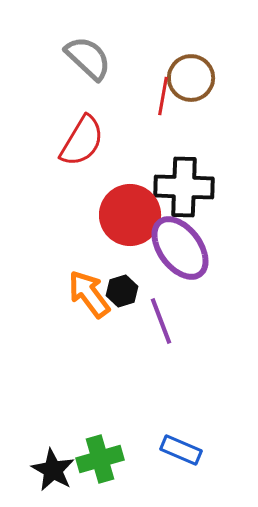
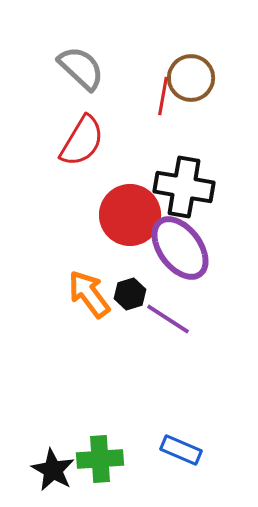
gray semicircle: moved 7 px left, 10 px down
black cross: rotated 8 degrees clockwise
black hexagon: moved 8 px right, 3 px down
purple line: moved 7 px right, 2 px up; rotated 36 degrees counterclockwise
green cross: rotated 12 degrees clockwise
